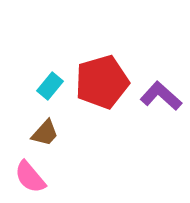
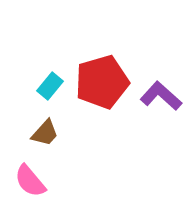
pink semicircle: moved 4 px down
